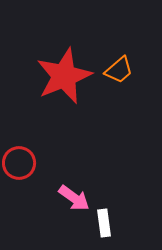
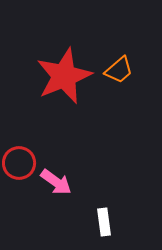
pink arrow: moved 18 px left, 16 px up
white rectangle: moved 1 px up
